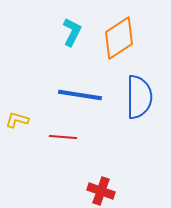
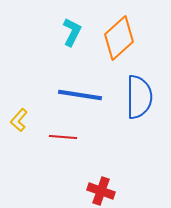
orange diamond: rotated 9 degrees counterclockwise
yellow L-shape: moved 2 px right; rotated 65 degrees counterclockwise
